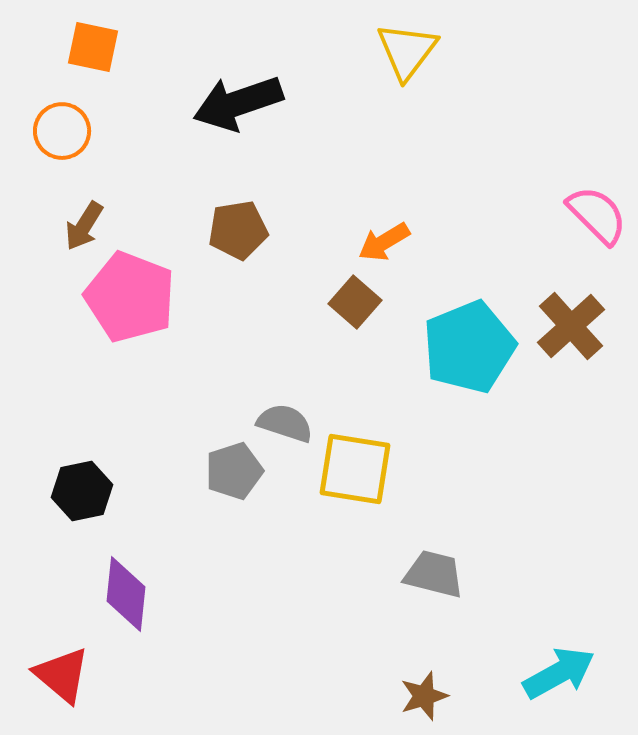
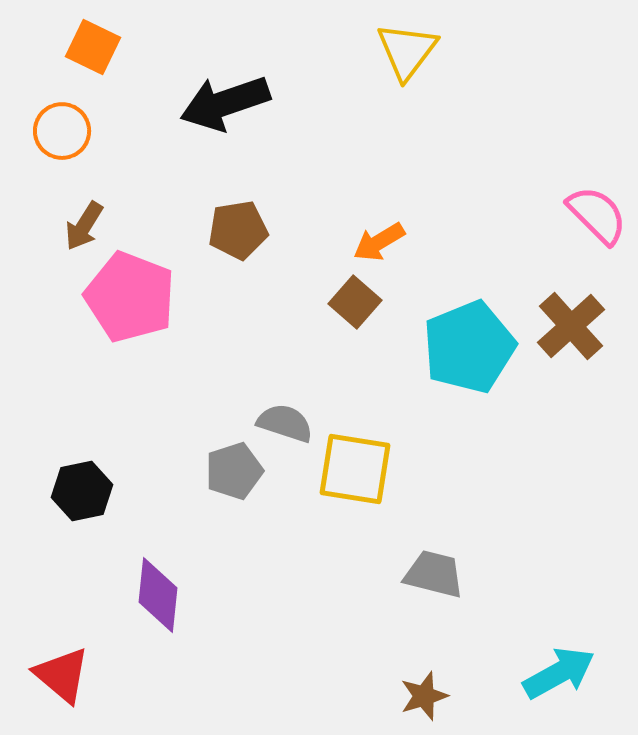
orange square: rotated 14 degrees clockwise
black arrow: moved 13 px left
orange arrow: moved 5 px left
purple diamond: moved 32 px right, 1 px down
